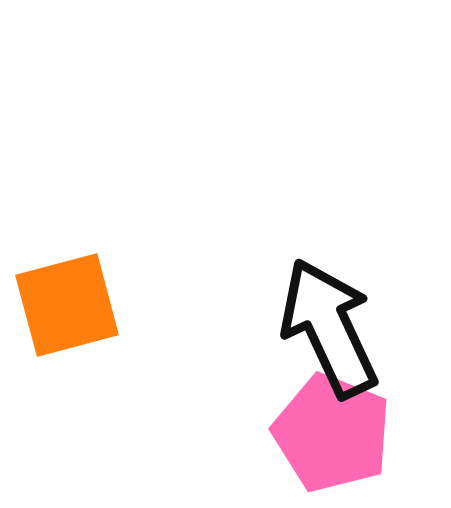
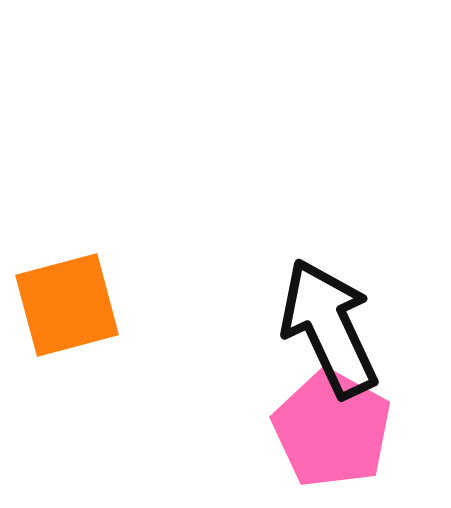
pink pentagon: moved 4 px up; rotated 7 degrees clockwise
